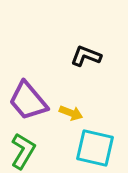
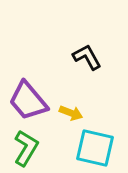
black L-shape: moved 1 px right, 1 px down; rotated 40 degrees clockwise
green L-shape: moved 3 px right, 3 px up
